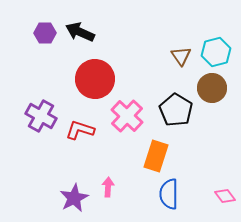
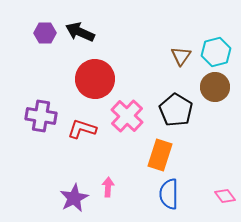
brown triangle: rotated 10 degrees clockwise
brown circle: moved 3 px right, 1 px up
purple cross: rotated 20 degrees counterclockwise
red L-shape: moved 2 px right, 1 px up
orange rectangle: moved 4 px right, 1 px up
